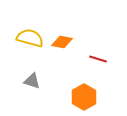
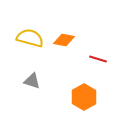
orange diamond: moved 2 px right, 2 px up
